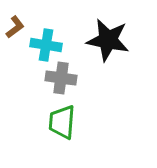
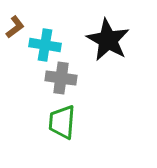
black star: rotated 18 degrees clockwise
cyan cross: moved 1 px left
